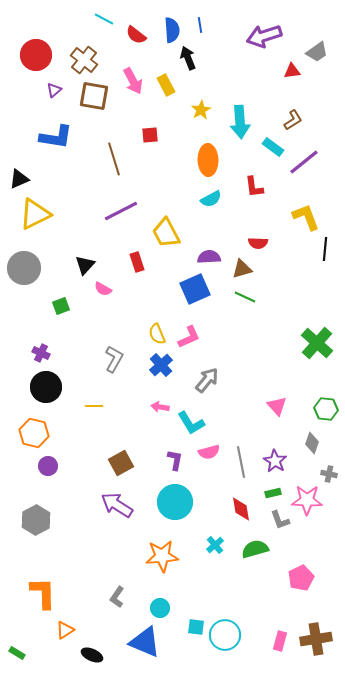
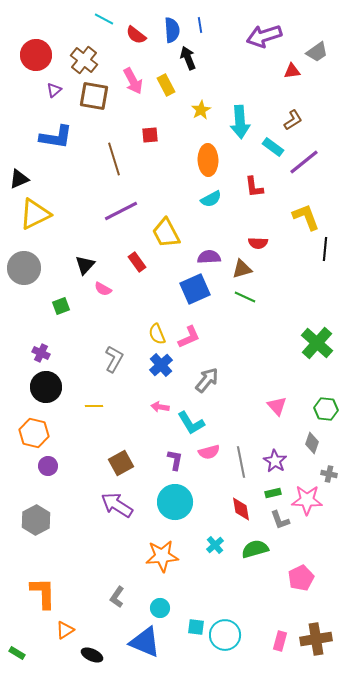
red rectangle at (137, 262): rotated 18 degrees counterclockwise
